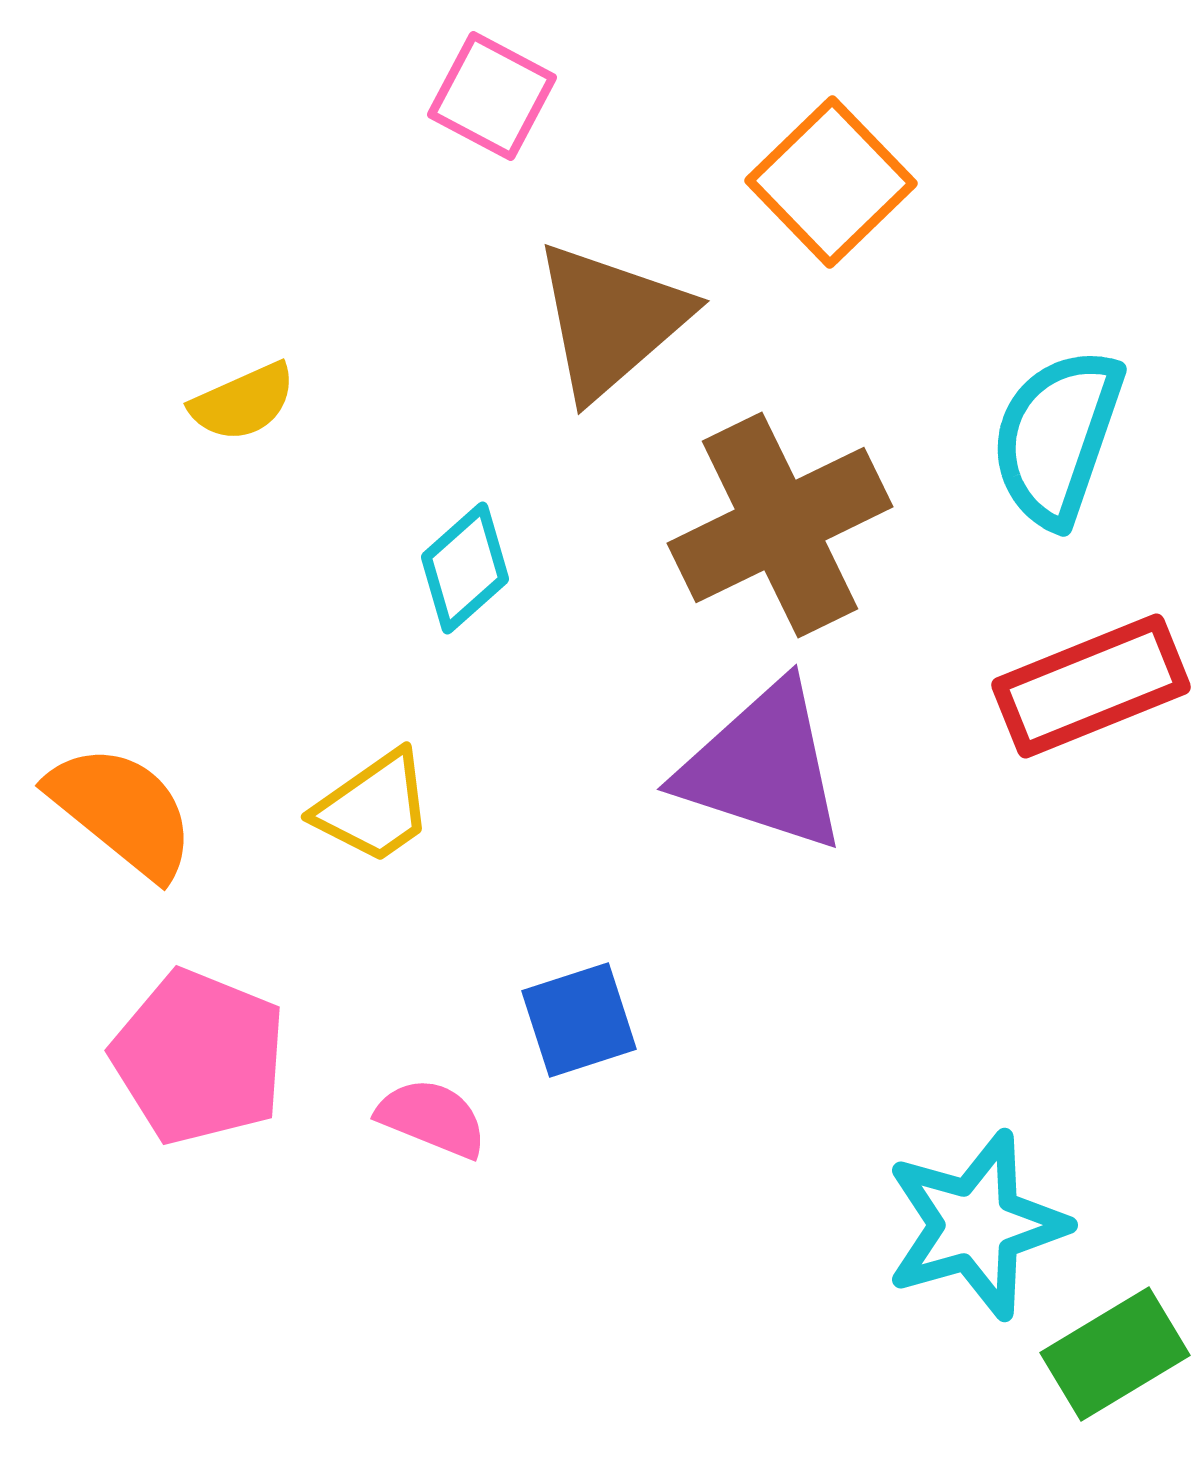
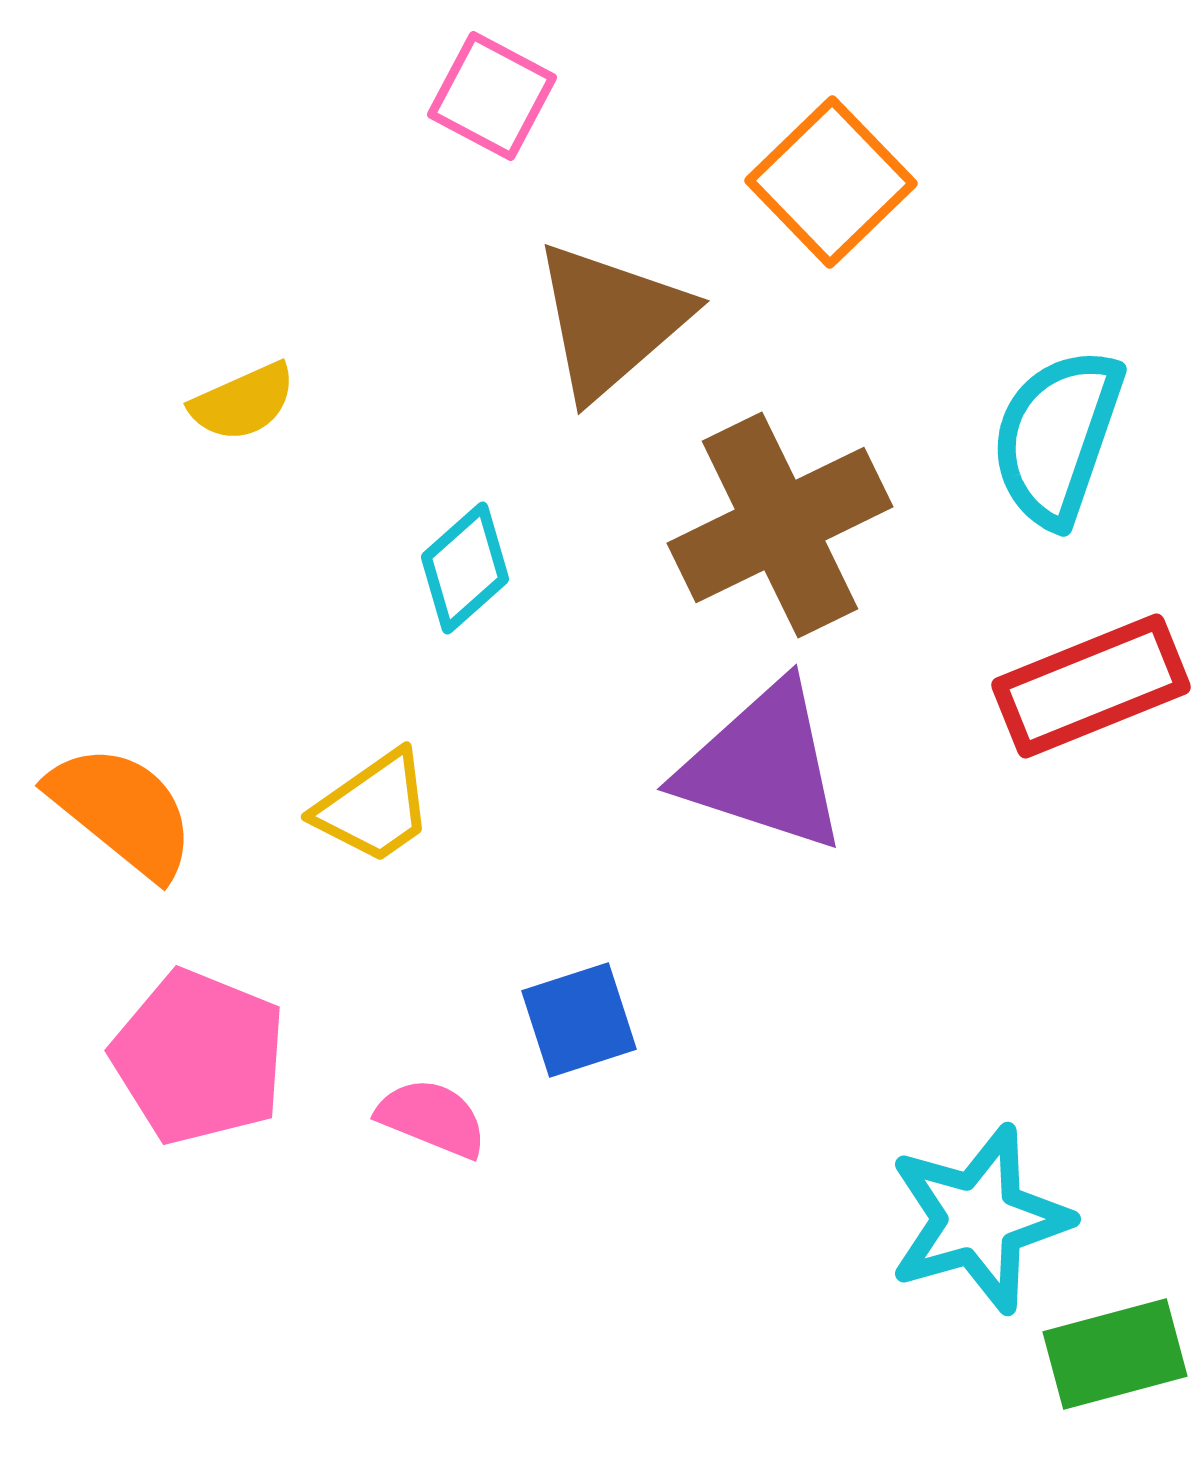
cyan star: moved 3 px right, 6 px up
green rectangle: rotated 16 degrees clockwise
